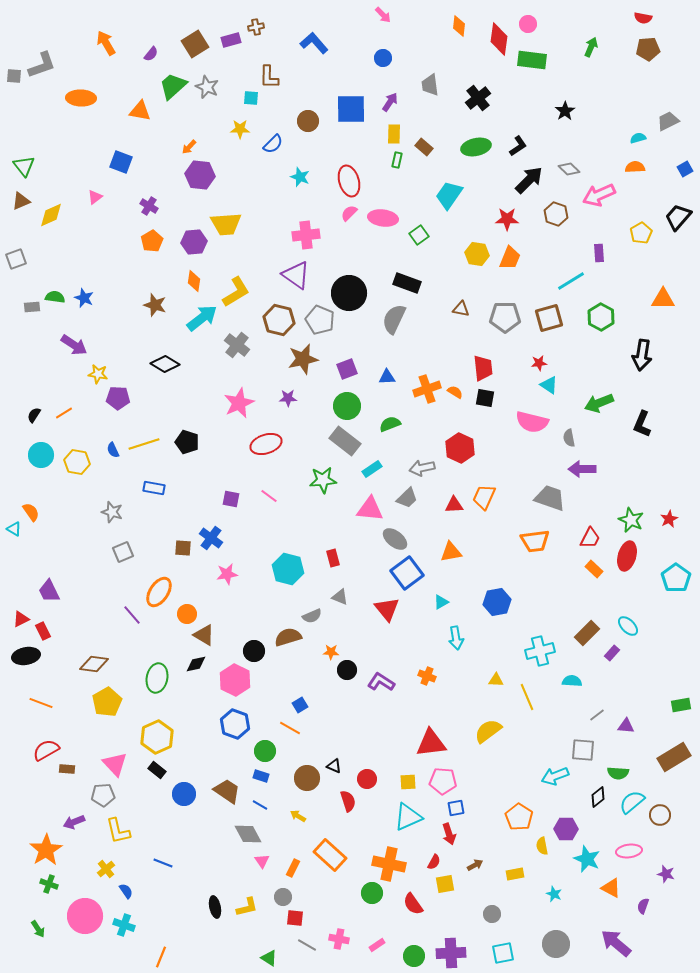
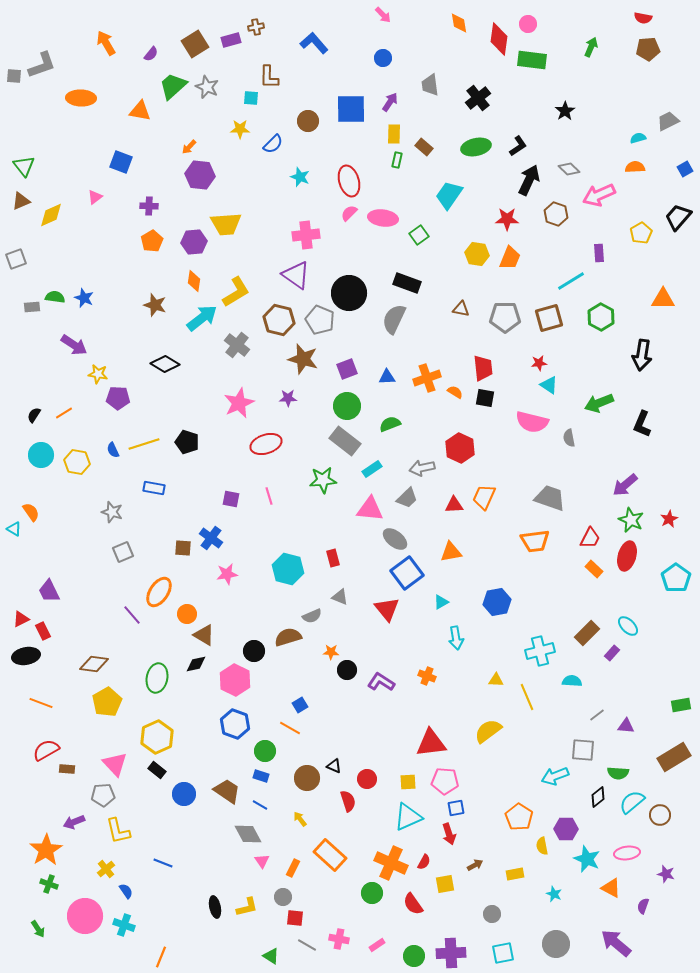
orange diamond at (459, 26): moved 3 px up; rotated 15 degrees counterclockwise
black arrow at (529, 180): rotated 20 degrees counterclockwise
purple cross at (149, 206): rotated 30 degrees counterclockwise
brown star at (303, 359): rotated 28 degrees clockwise
orange cross at (427, 389): moved 11 px up
purple arrow at (582, 469): moved 43 px right, 16 px down; rotated 40 degrees counterclockwise
pink line at (269, 496): rotated 36 degrees clockwise
pink pentagon at (443, 781): moved 2 px right
yellow arrow at (298, 816): moved 2 px right, 3 px down; rotated 21 degrees clockwise
pink ellipse at (629, 851): moved 2 px left, 2 px down
red semicircle at (434, 862): moved 10 px left
orange cross at (389, 864): moved 2 px right, 1 px up; rotated 12 degrees clockwise
green triangle at (269, 958): moved 2 px right, 2 px up
